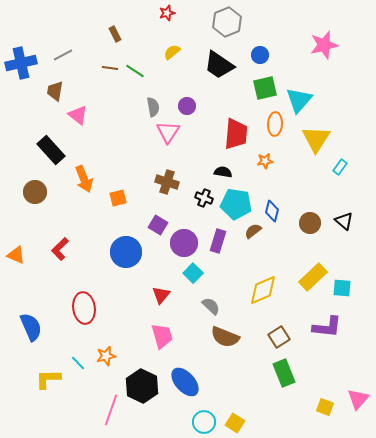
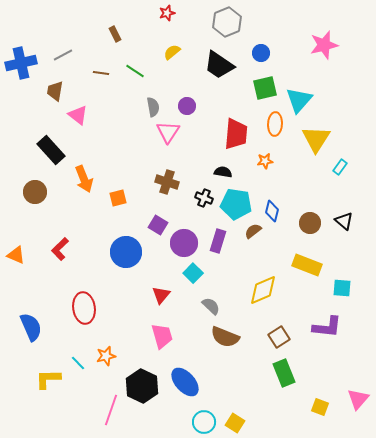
blue circle at (260, 55): moved 1 px right, 2 px up
brown line at (110, 68): moved 9 px left, 5 px down
yellow rectangle at (313, 277): moved 6 px left, 12 px up; rotated 64 degrees clockwise
yellow square at (325, 407): moved 5 px left
